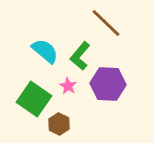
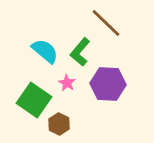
green L-shape: moved 4 px up
pink star: moved 1 px left, 3 px up
green square: moved 1 px down
